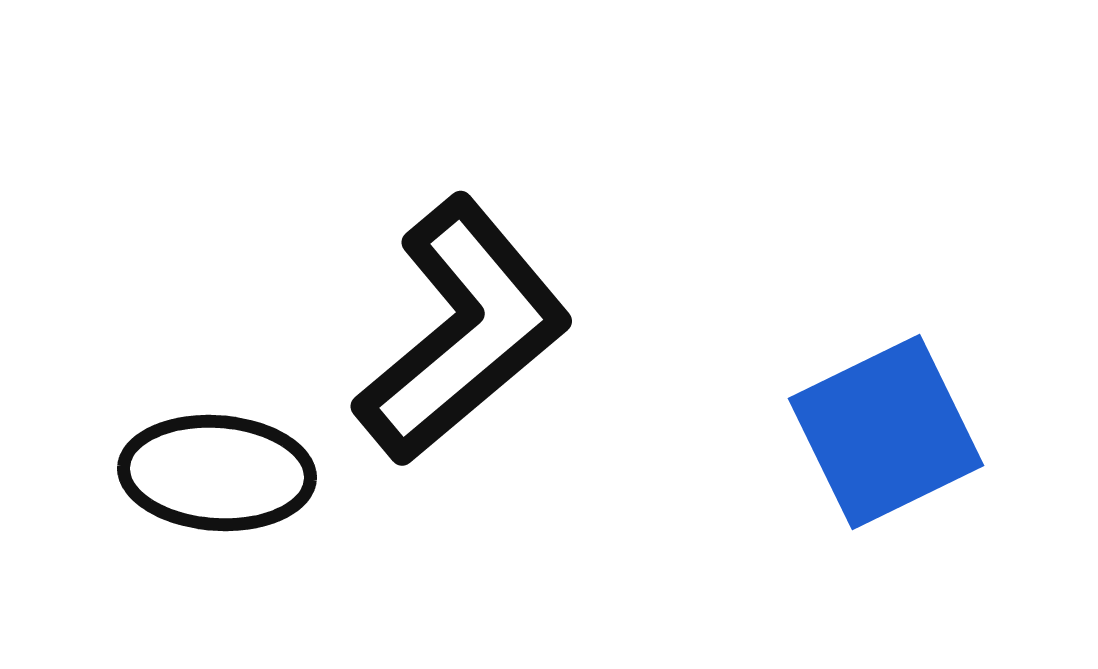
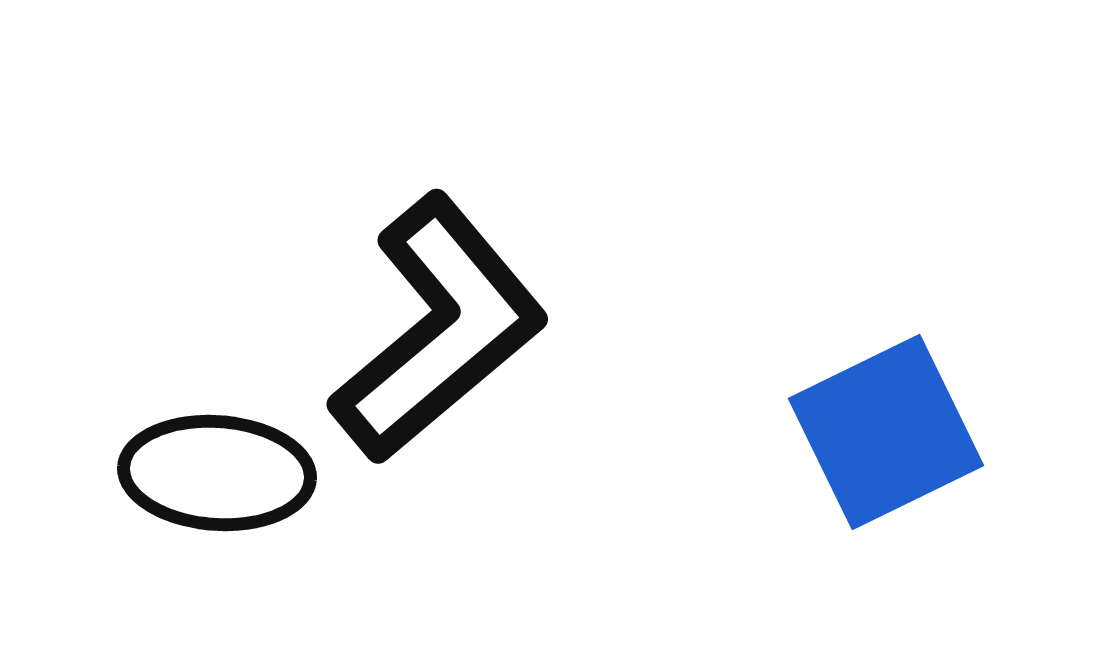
black L-shape: moved 24 px left, 2 px up
